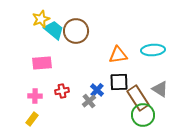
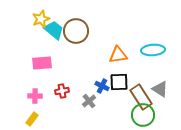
blue cross: moved 5 px right, 4 px up; rotated 16 degrees counterclockwise
brown rectangle: moved 3 px right, 1 px up
